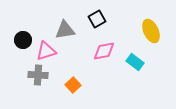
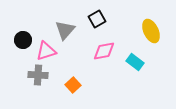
gray triangle: rotated 40 degrees counterclockwise
